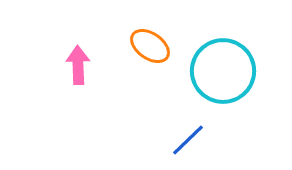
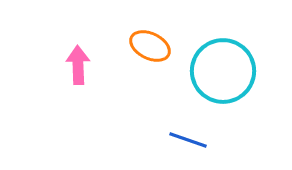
orange ellipse: rotated 9 degrees counterclockwise
blue line: rotated 63 degrees clockwise
